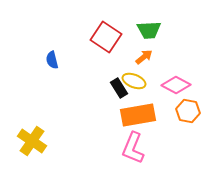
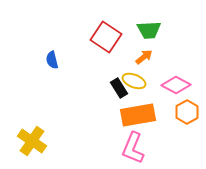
orange hexagon: moved 1 px left, 1 px down; rotated 20 degrees clockwise
